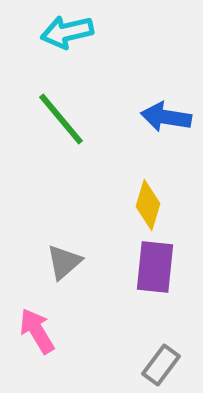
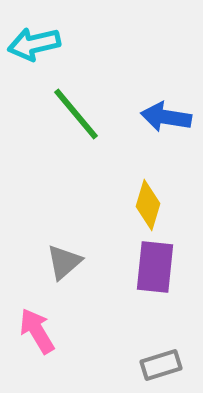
cyan arrow: moved 33 px left, 12 px down
green line: moved 15 px right, 5 px up
gray rectangle: rotated 36 degrees clockwise
